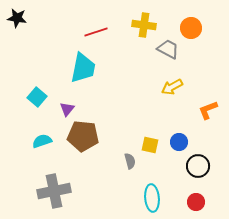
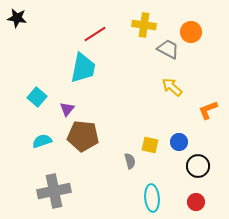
orange circle: moved 4 px down
red line: moved 1 px left, 2 px down; rotated 15 degrees counterclockwise
yellow arrow: rotated 70 degrees clockwise
